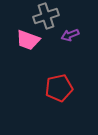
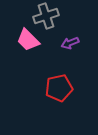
purple arrow: moved 8 px down
pink trapezoid: rotated 25 degrees clockwise
